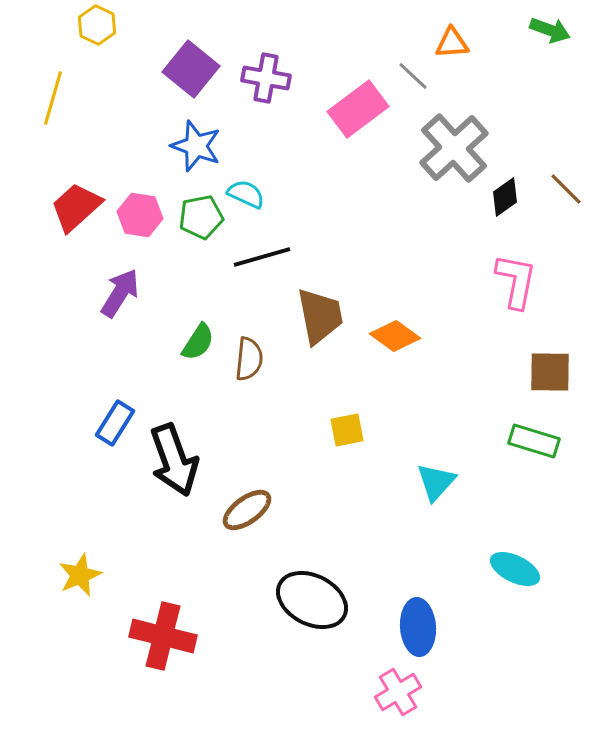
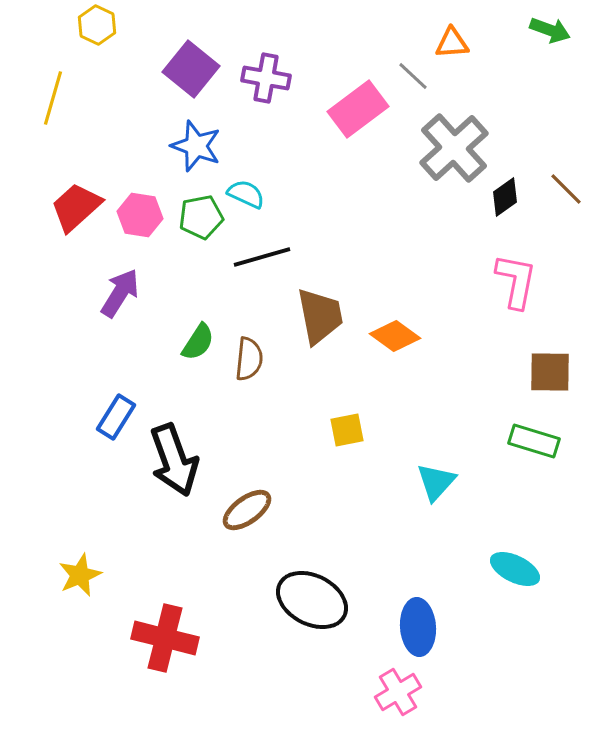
blue rectangle: moved 1 px right, 6 px up
red cross: moved 2 px right, 2 px down
